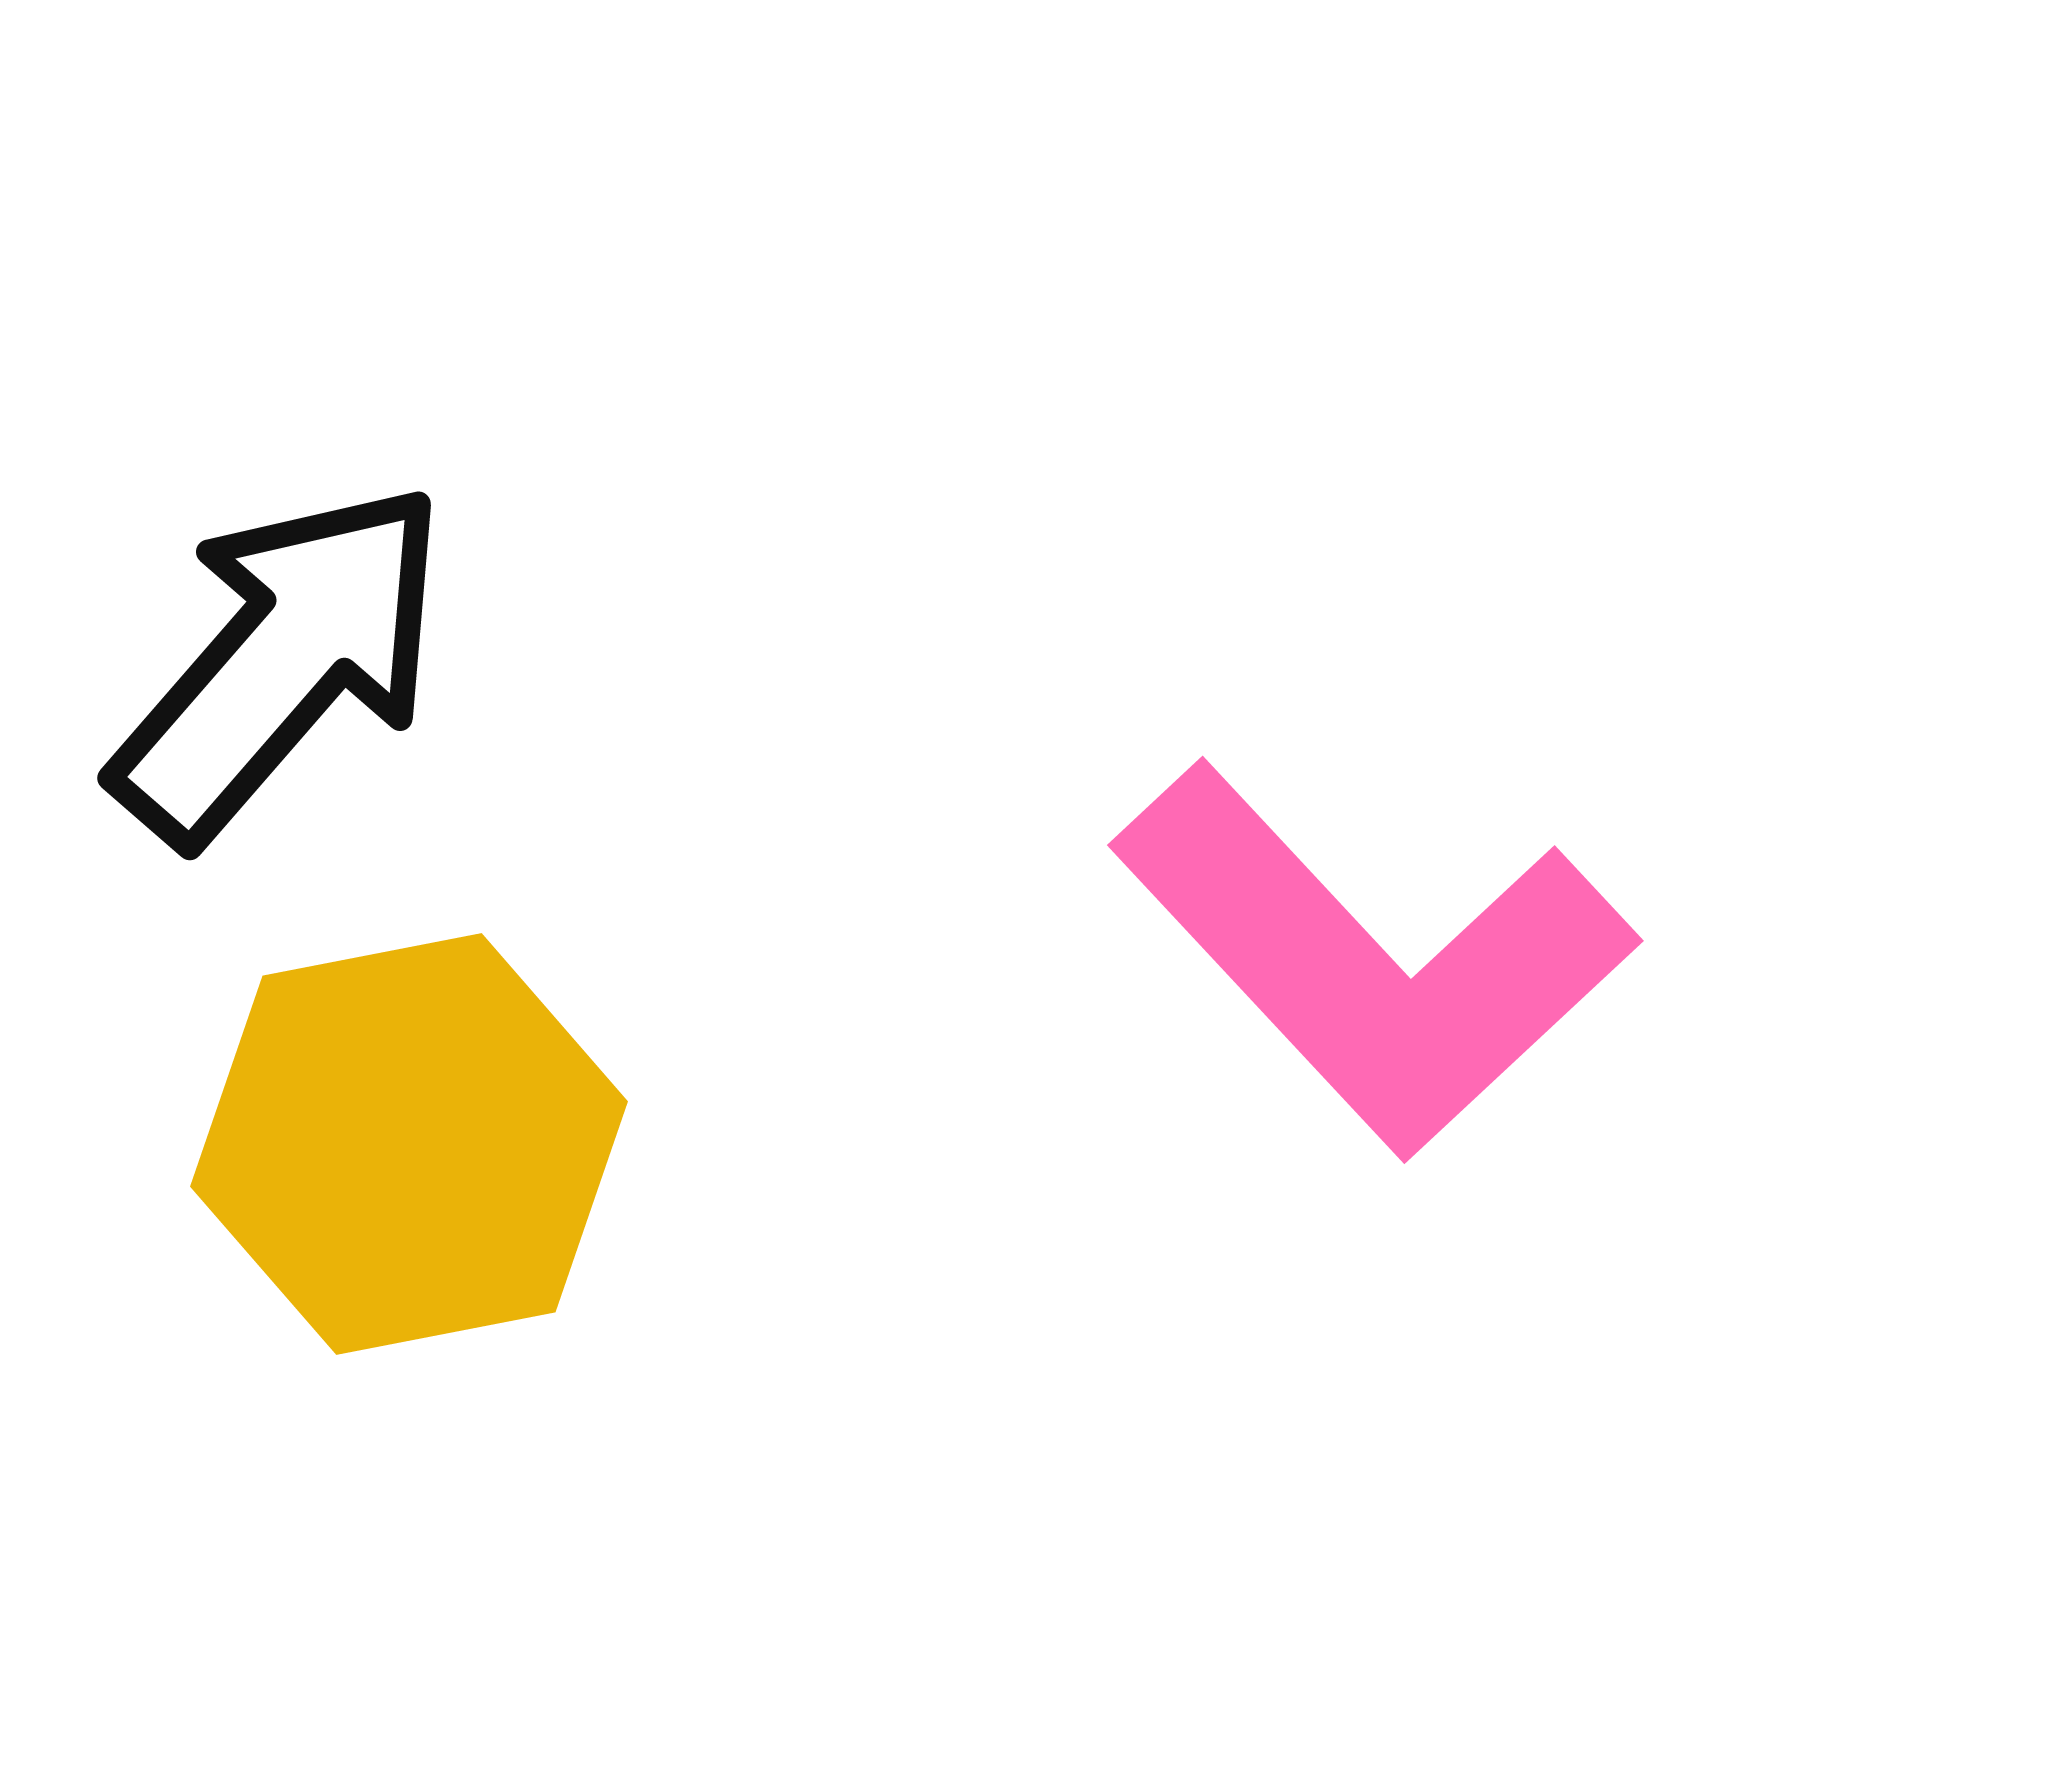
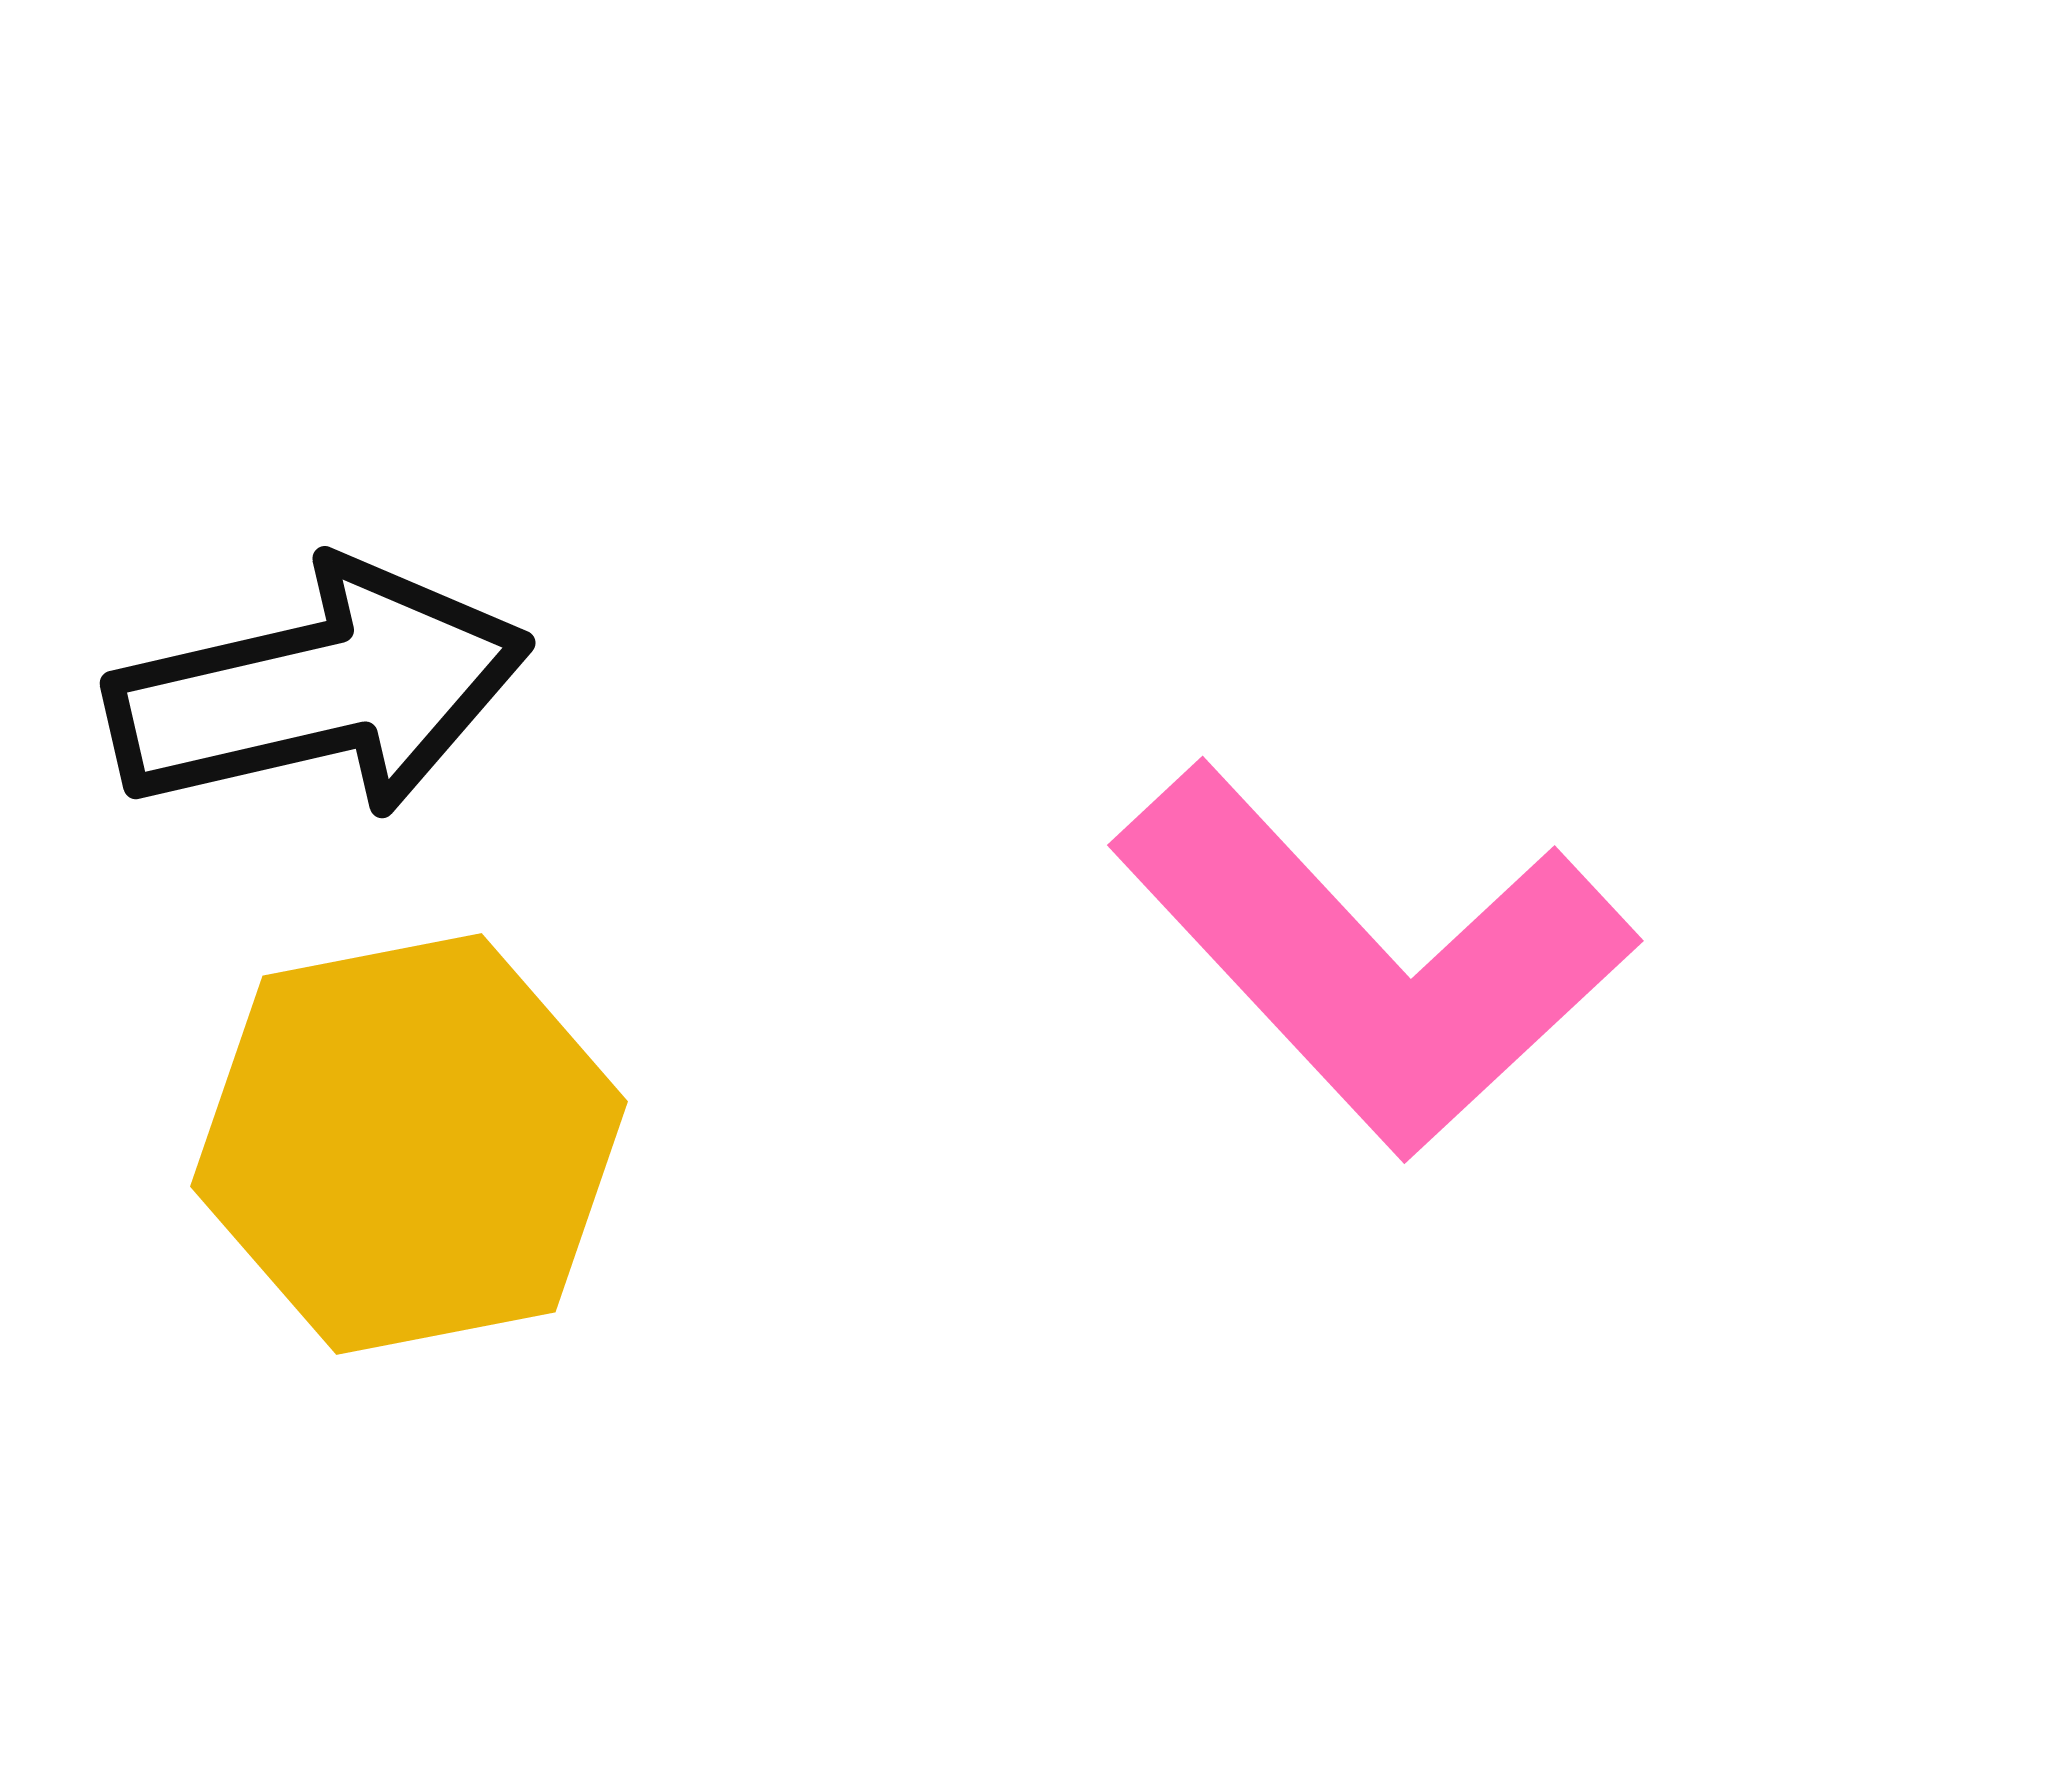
black arrow: moved 38 px right, 28 px down; rotated 36 degrees clockwise
